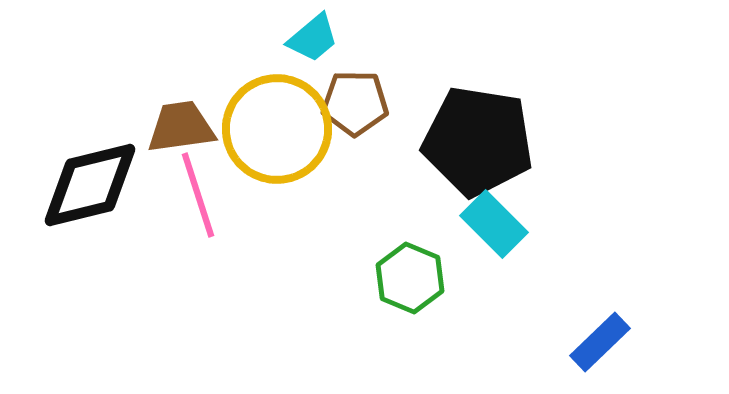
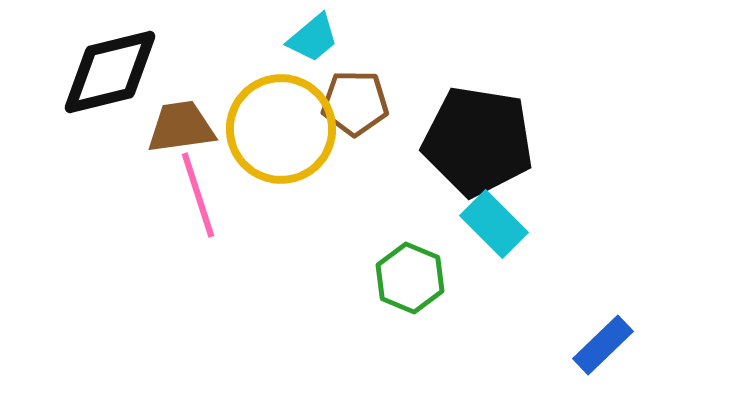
yellow circle: moved 4 px right
black diamond: moved 20 px right, 113 px up
blue rectangle: moved 3 px right, 3 px down
